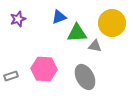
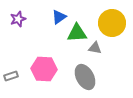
blue triangle: rotated 14 degrees counterclockwise
gray triangle: moved 2 px down
